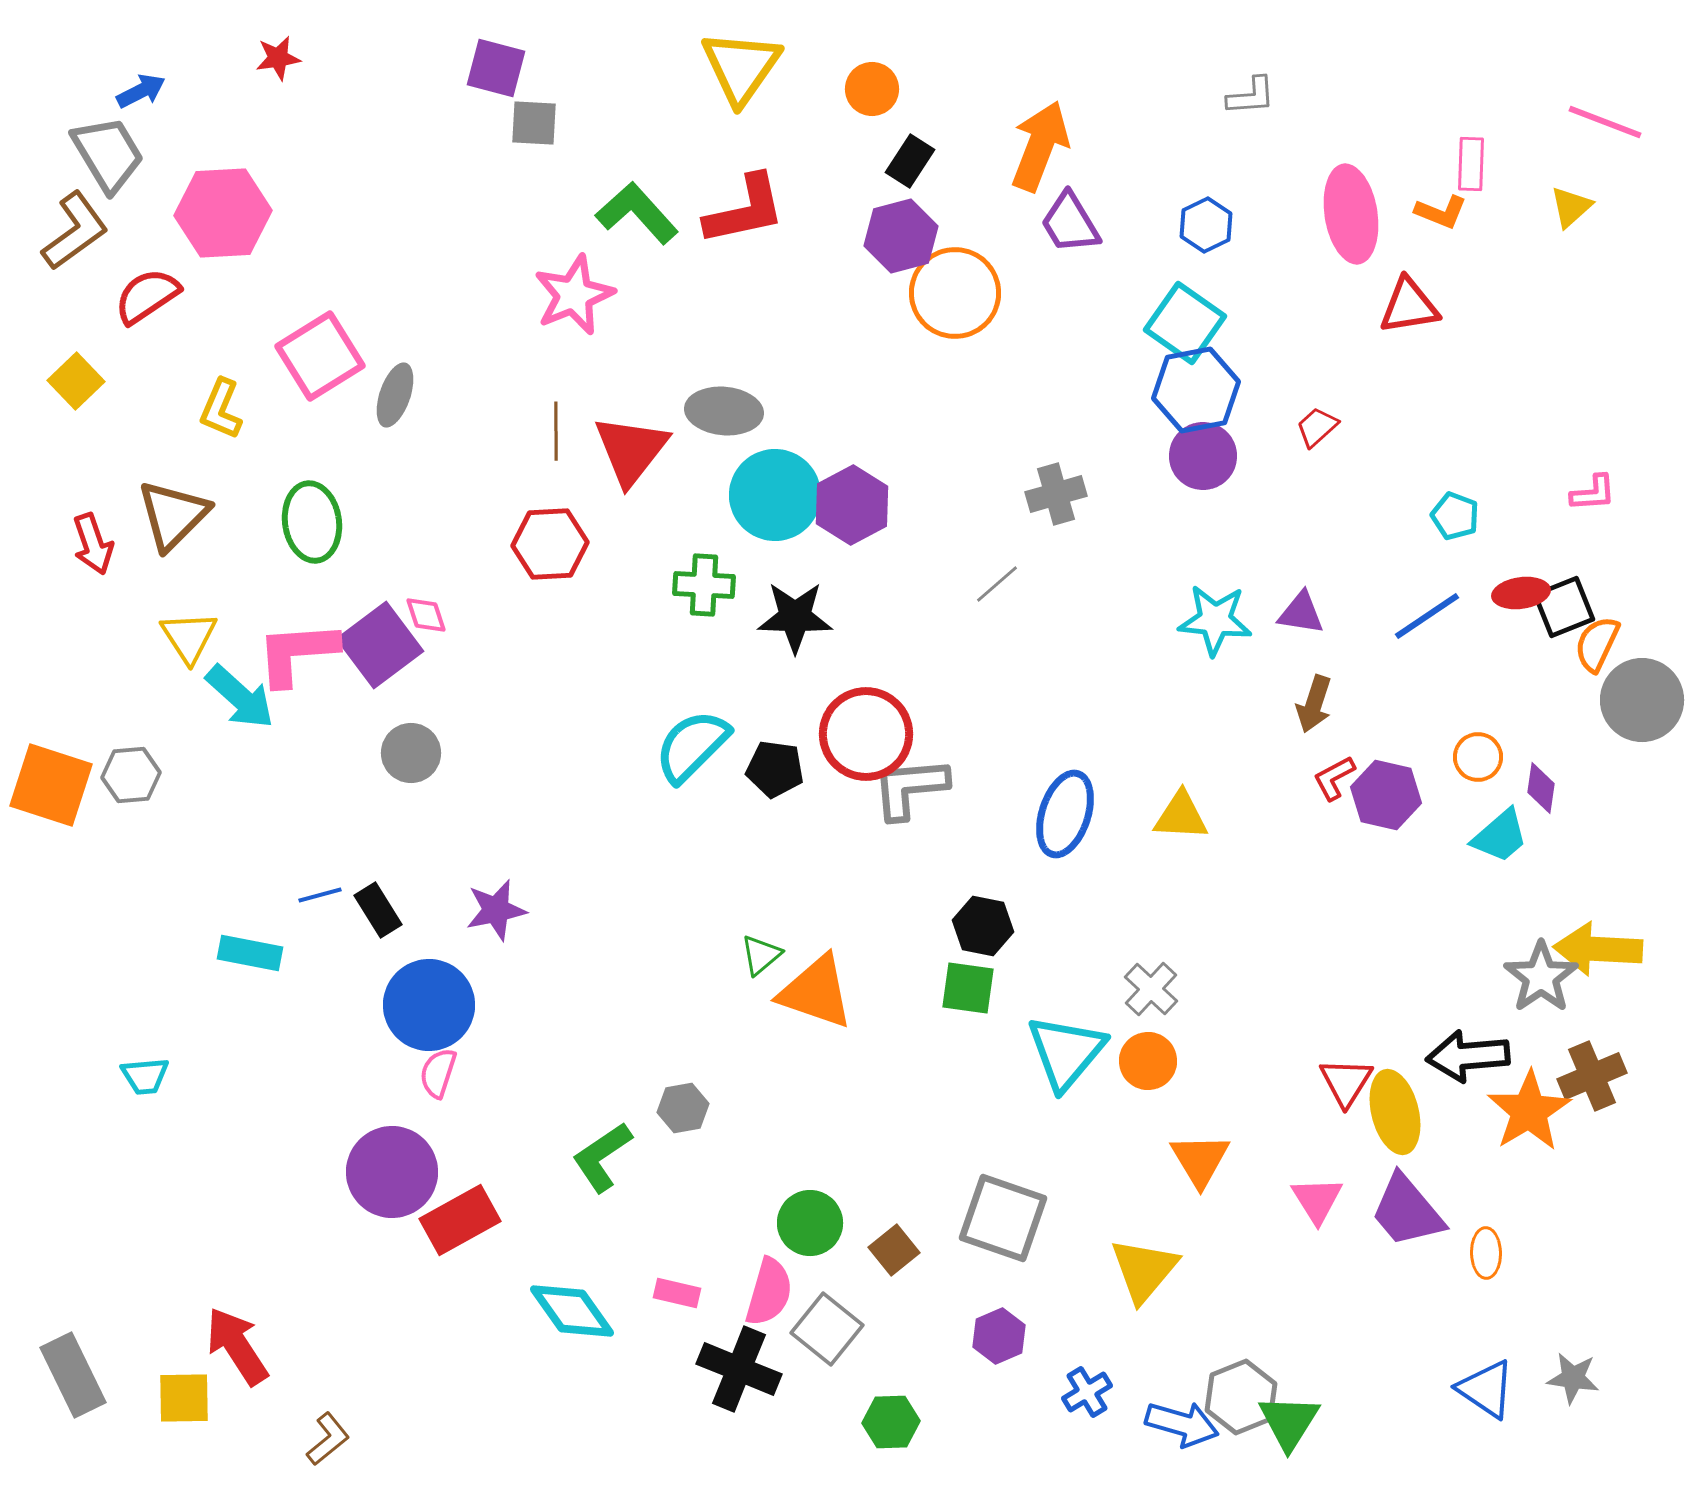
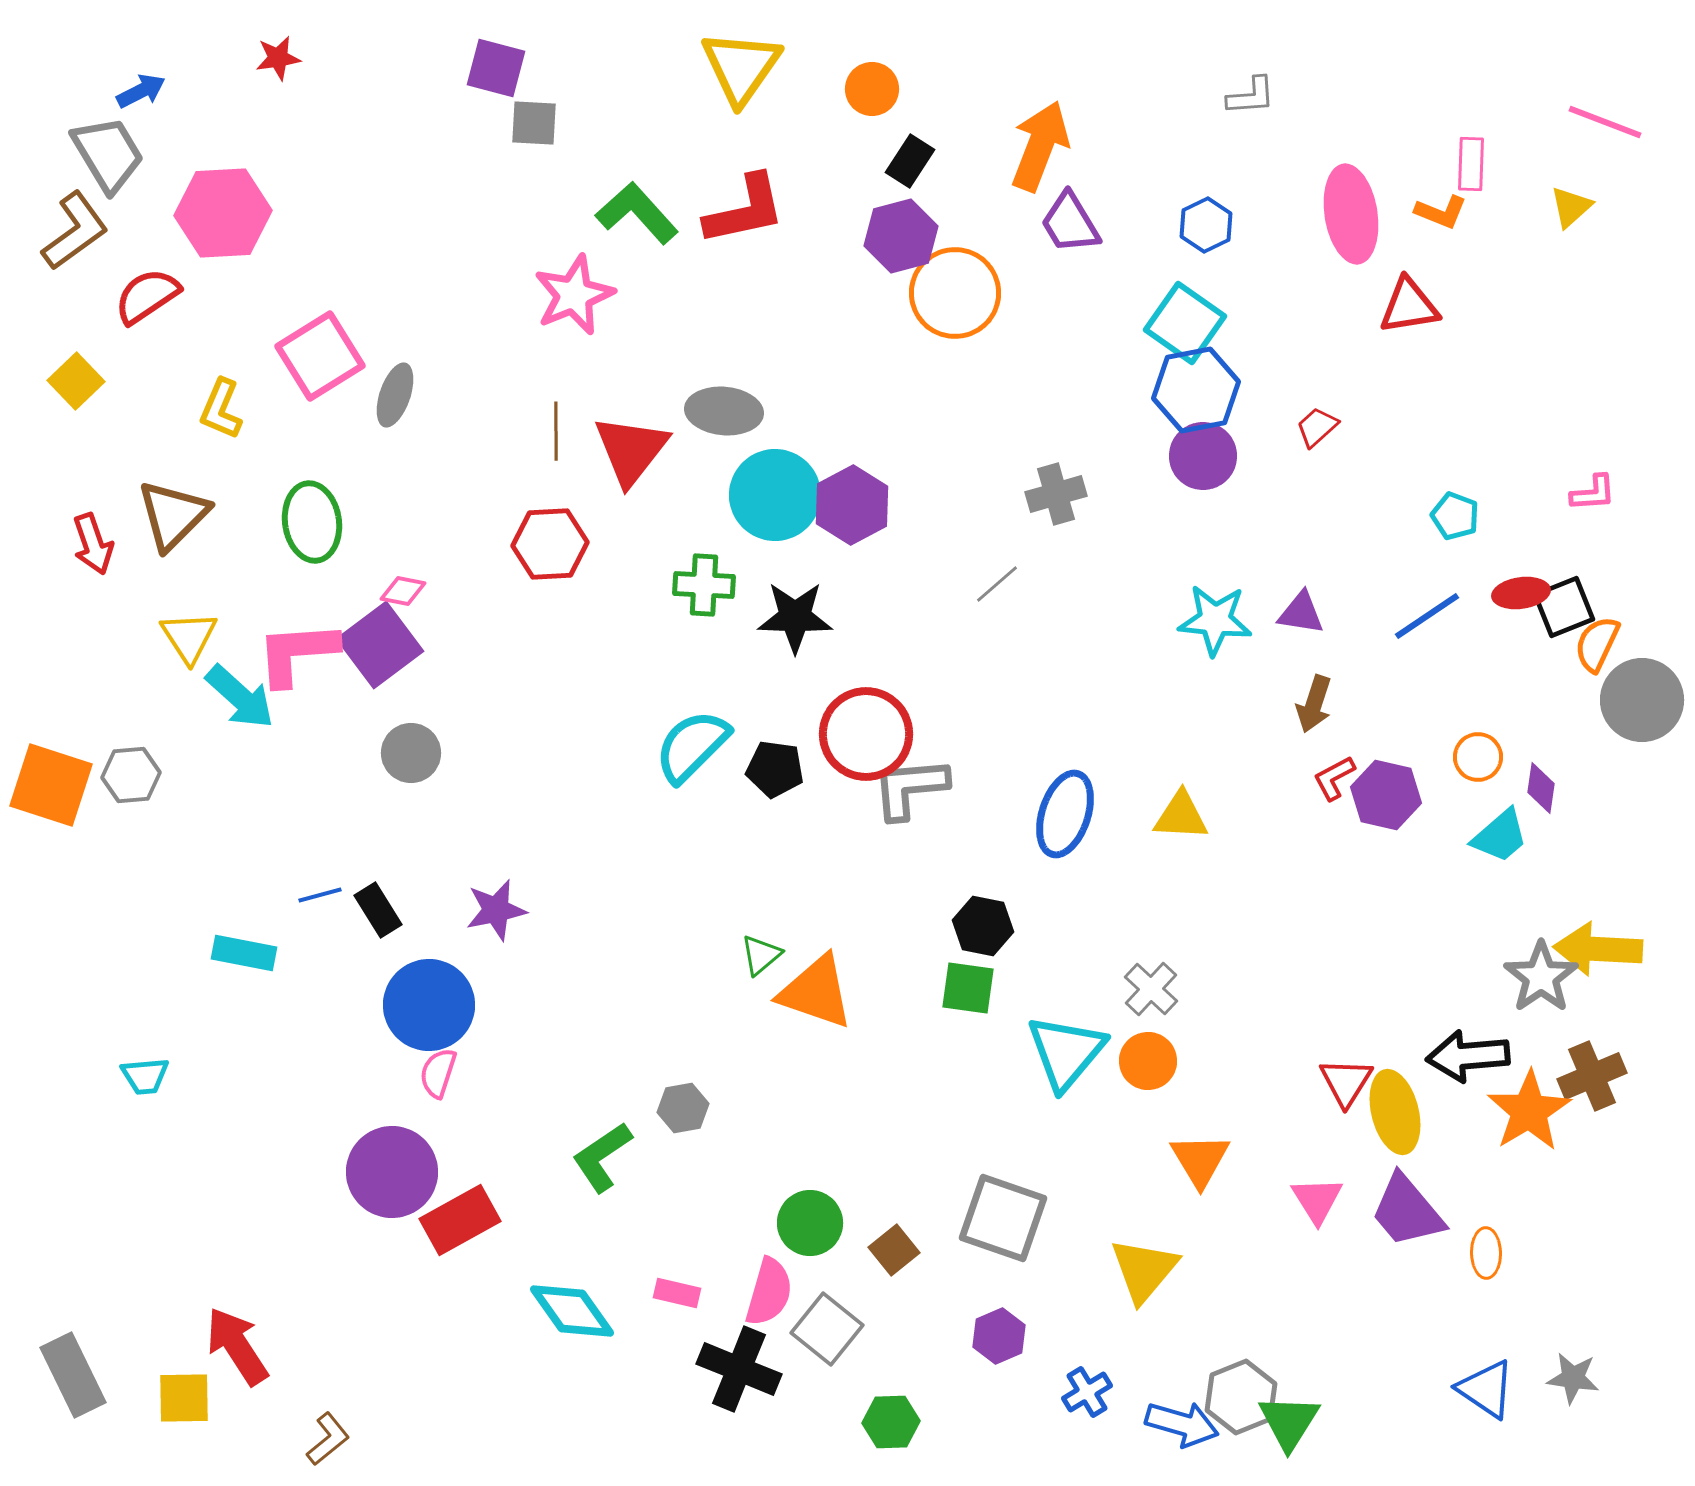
pink diamond at (426, 615): moved 23 px left, 24 px up; rotated 60 degrees counterclockwise
cyan rectangle at (250, 953): moved 6 px left
